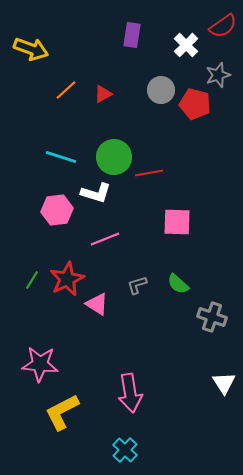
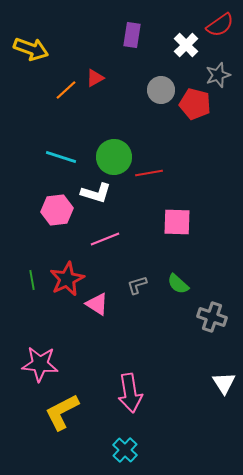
red semicircle: moved 3 px left, 1 px up
red triangle: moved 8 px left, 16 px up
green line: rotated 42 degrees counterclockwise
